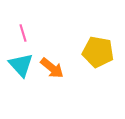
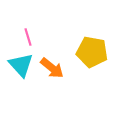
pink line: moved 5 px right, 4 px down
yellow pentagon: moved 6 px left
